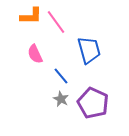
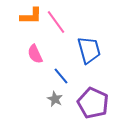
gray star: moved 6 px left
